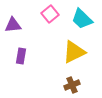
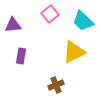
cyan trapezoid: moved 1 px right, 2 px down
brown cross: moved 16 px left
